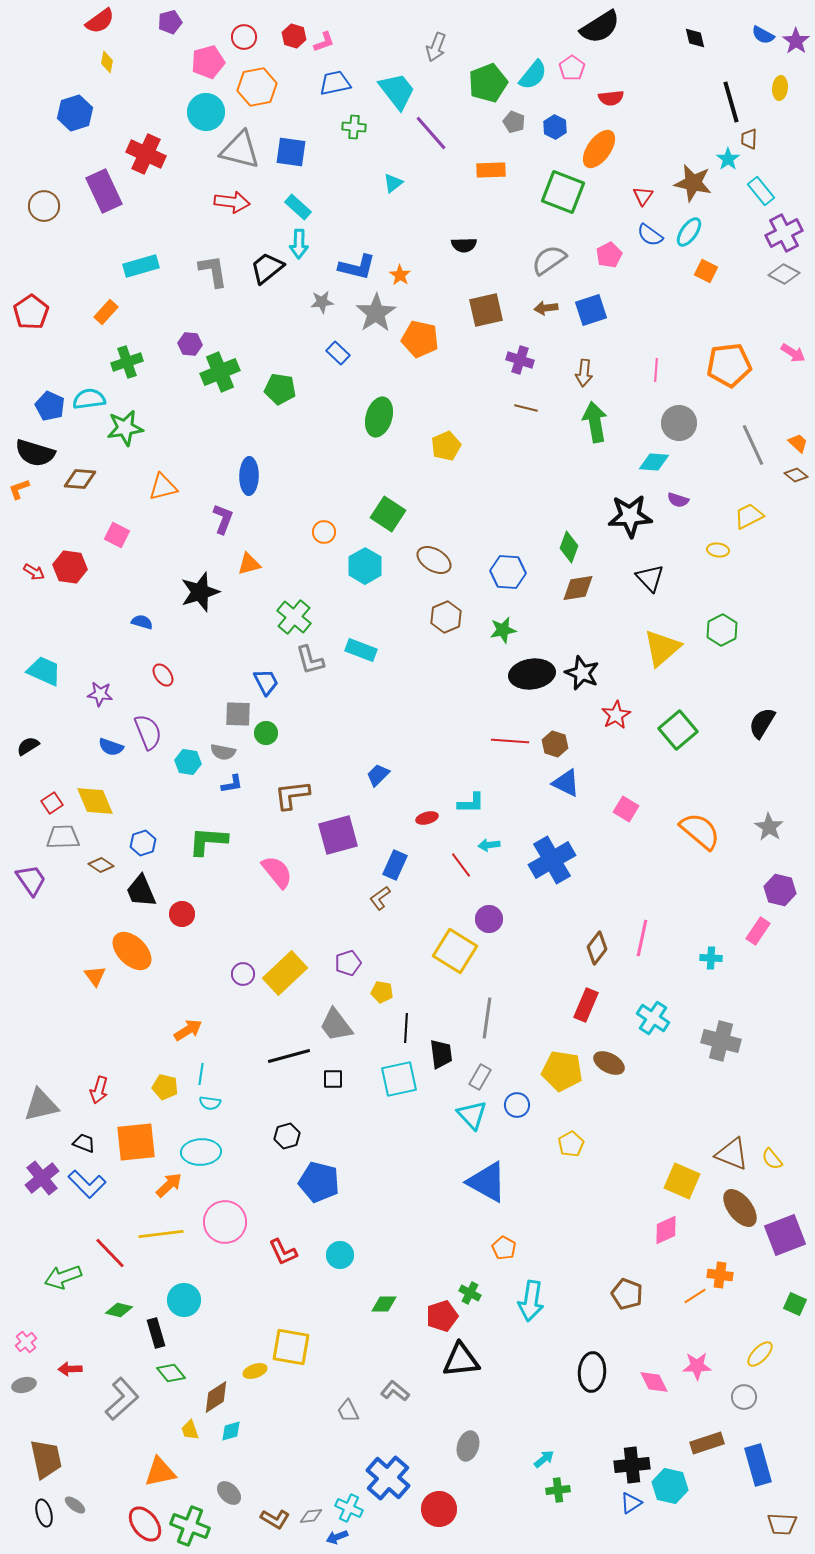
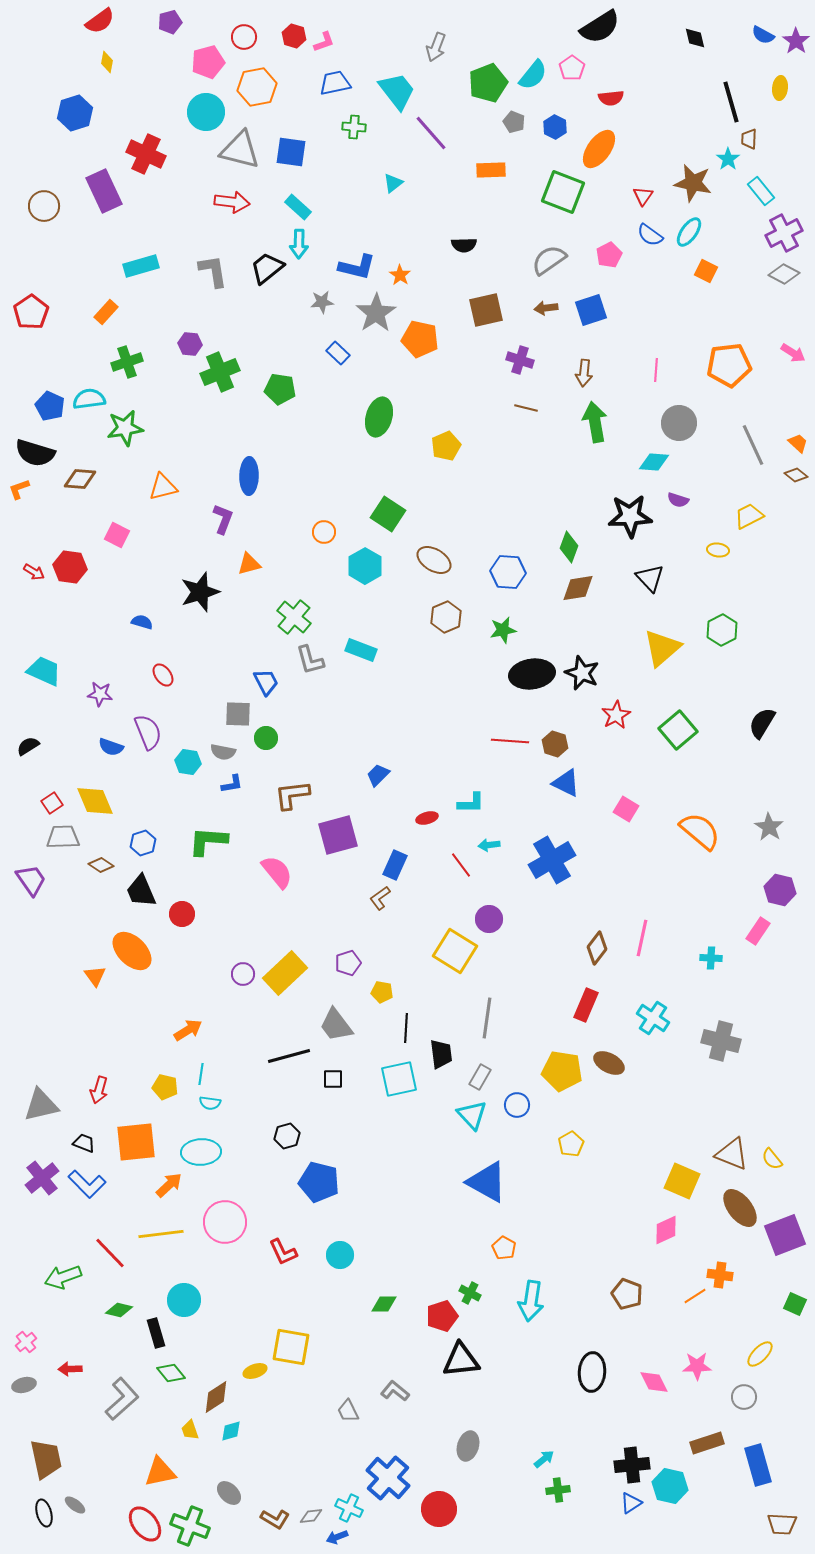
green circle at (266, 733): moved 5 px down
